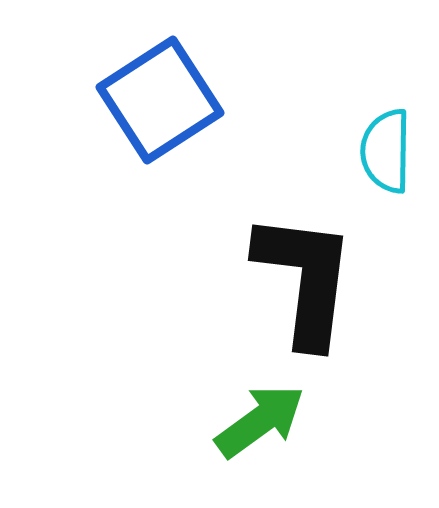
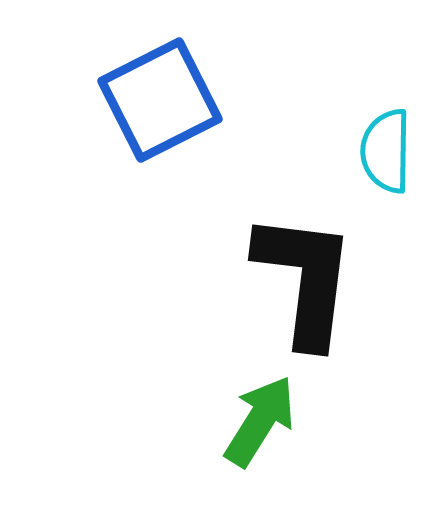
blue square: rotated 6 degrees clockwise
green arrow: rotated 22 degrees counterclockwise
